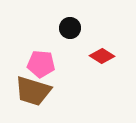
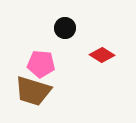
black circle: moved 5 px left
red diamond: moved 1 px up
